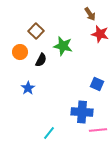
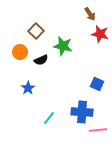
black semicircle: rotated 40 degrees clockwise
cyan line: moved 15 px up
